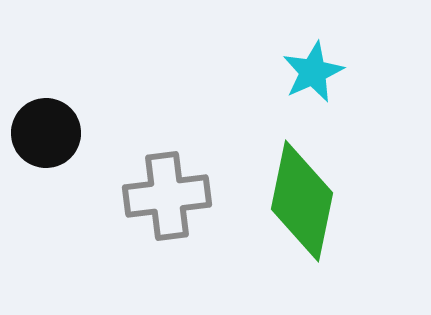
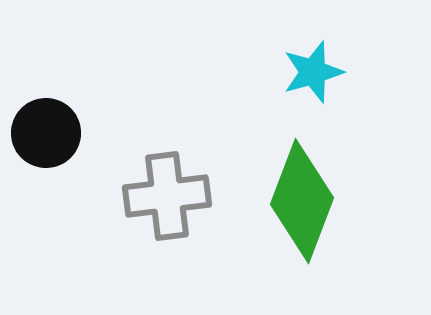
cyan star: rotated 8 degrees clockwise
green diamond: rotated 9 degrees clockwise
